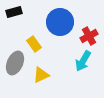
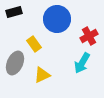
blue circle: moved 3 px left, 3 px up
cyan arrow: moved 1 px left, 2 px down
yellow triangle: moved 1 px right
